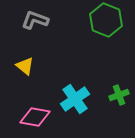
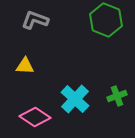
yellow triangle: rotated 36 degrees counterclockwise
green cross: moved 2 px left, 1 px down
cyan cross: rotated 12 degrees counterclockwise
pink diamond: rotated 24 degrees clockwise
